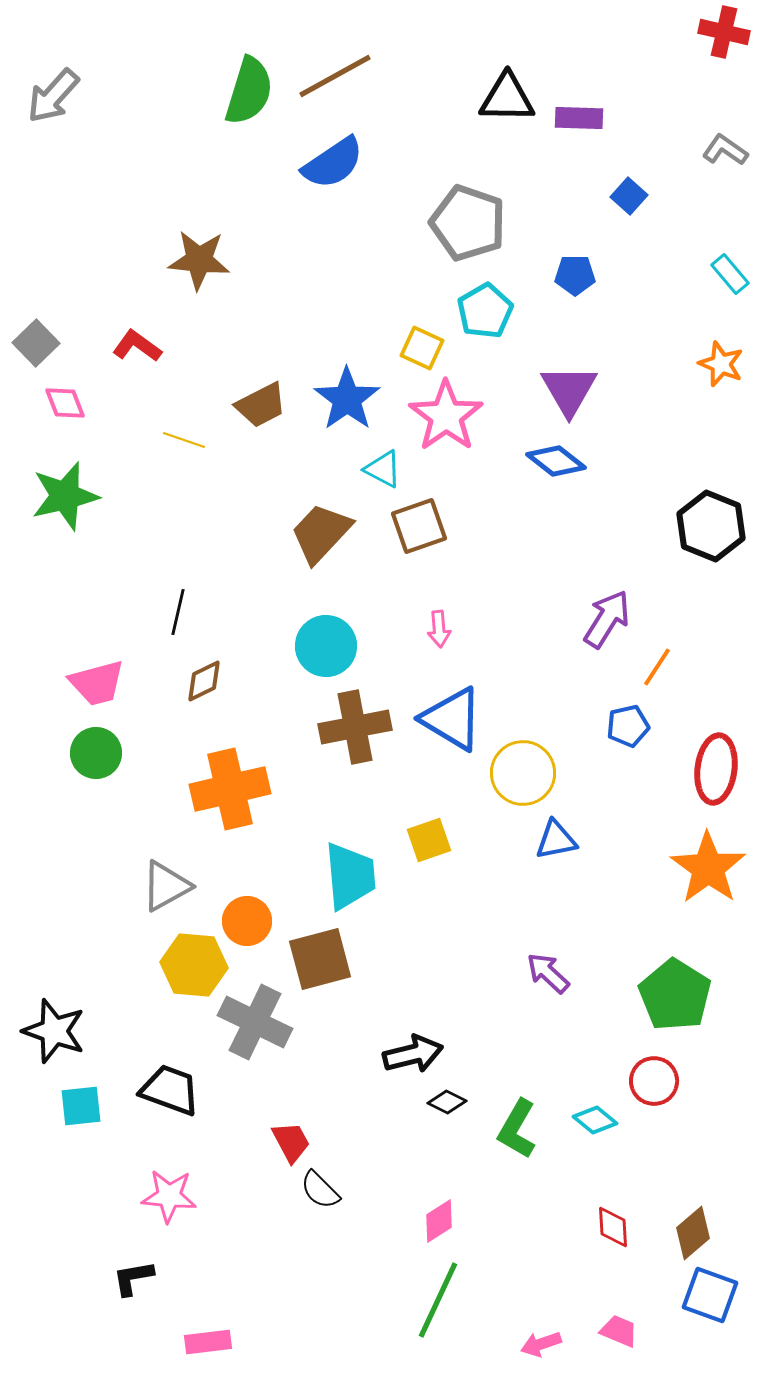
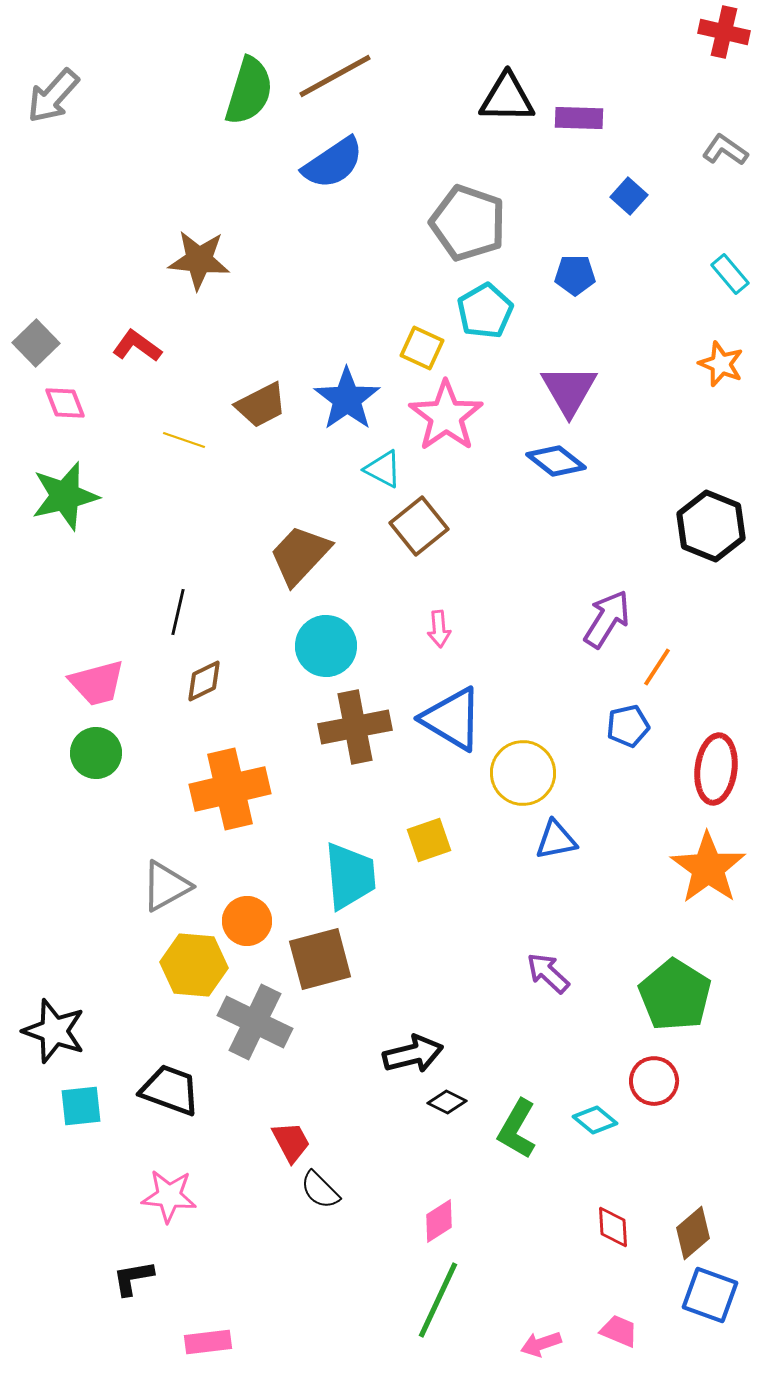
brown square at (419, 526): rotated 20 degrees counterclockwise
brown trapezoid at (321, 533): moved 21 px left, 22 px down
